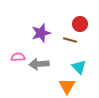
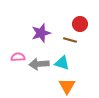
cyan triangle: moved 17 px left, 4 px up; rotated 28 degrees counterclockwise
